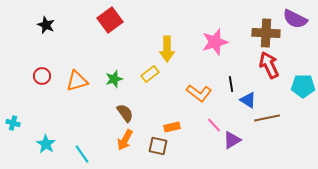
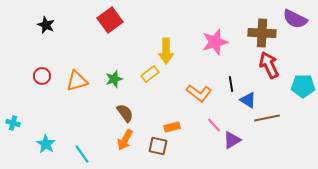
brown cross: moved 4 px left
yellow arrow: moved 1 px left, 2 px down
